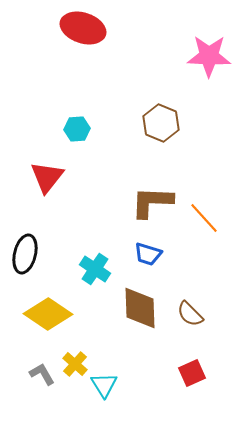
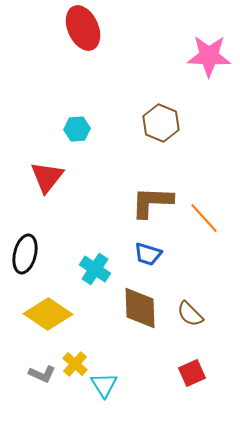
red ellipse: rotated 48 degrees clockwise
gray L-shape: rotated 144 degrees clockwise
